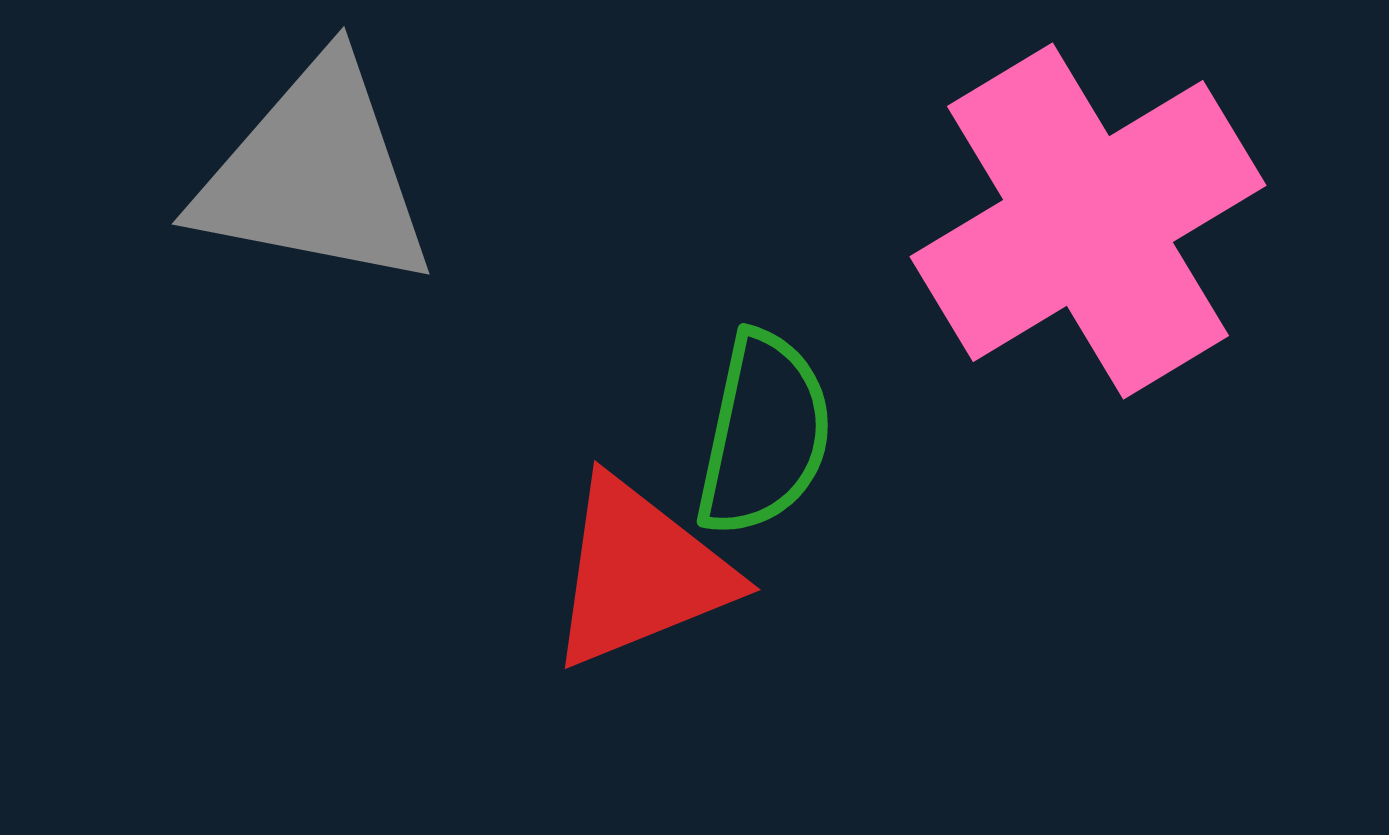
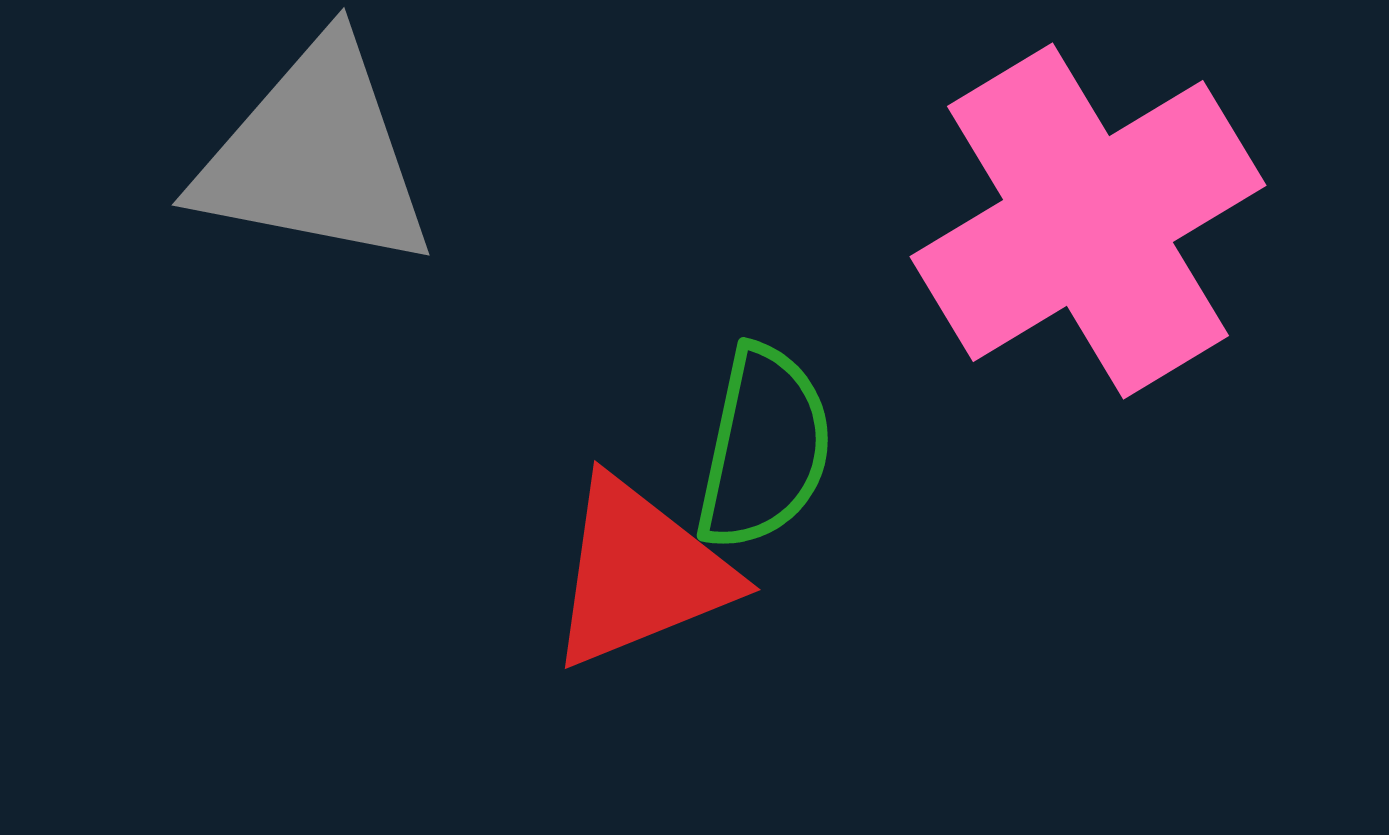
gray triangle: moved 19 px up
green semicircle: moved 14 px down
